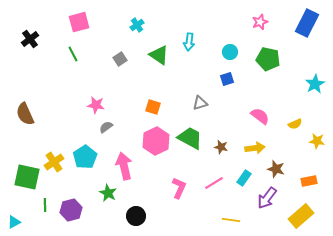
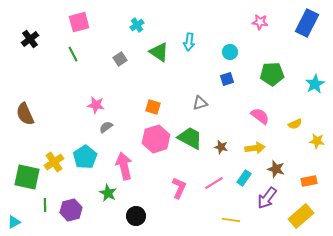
pink star at (260, 22): rotated 28 degrees clockwise
green triangle at (159, 55): moved 3 px up
green pentagon at (268, 59): moved 4 px right, 15 px down; rotated 15 degrees counterclockwise
pink hexagon at (156, 141): moved 2 px up; rotated 8 degrees clockwise
